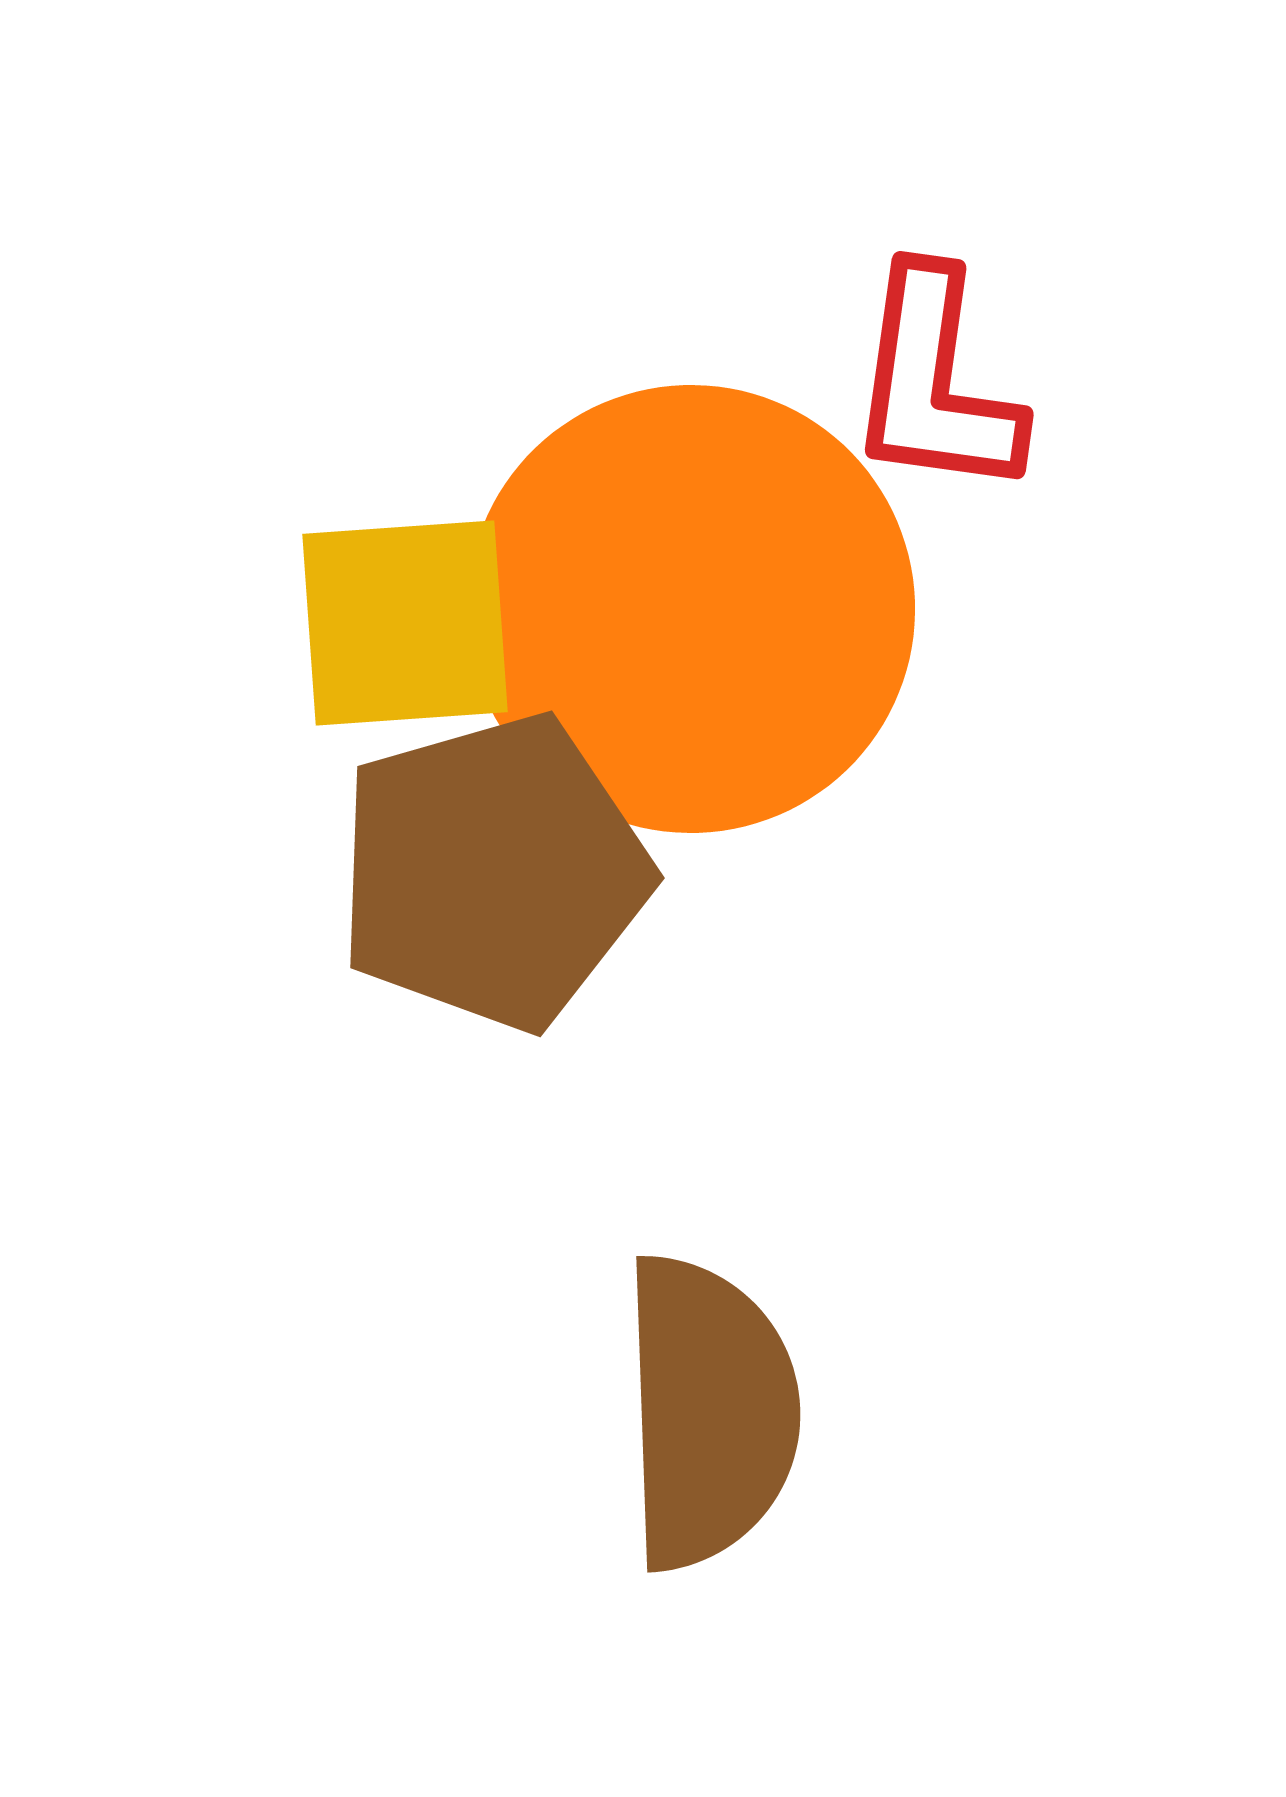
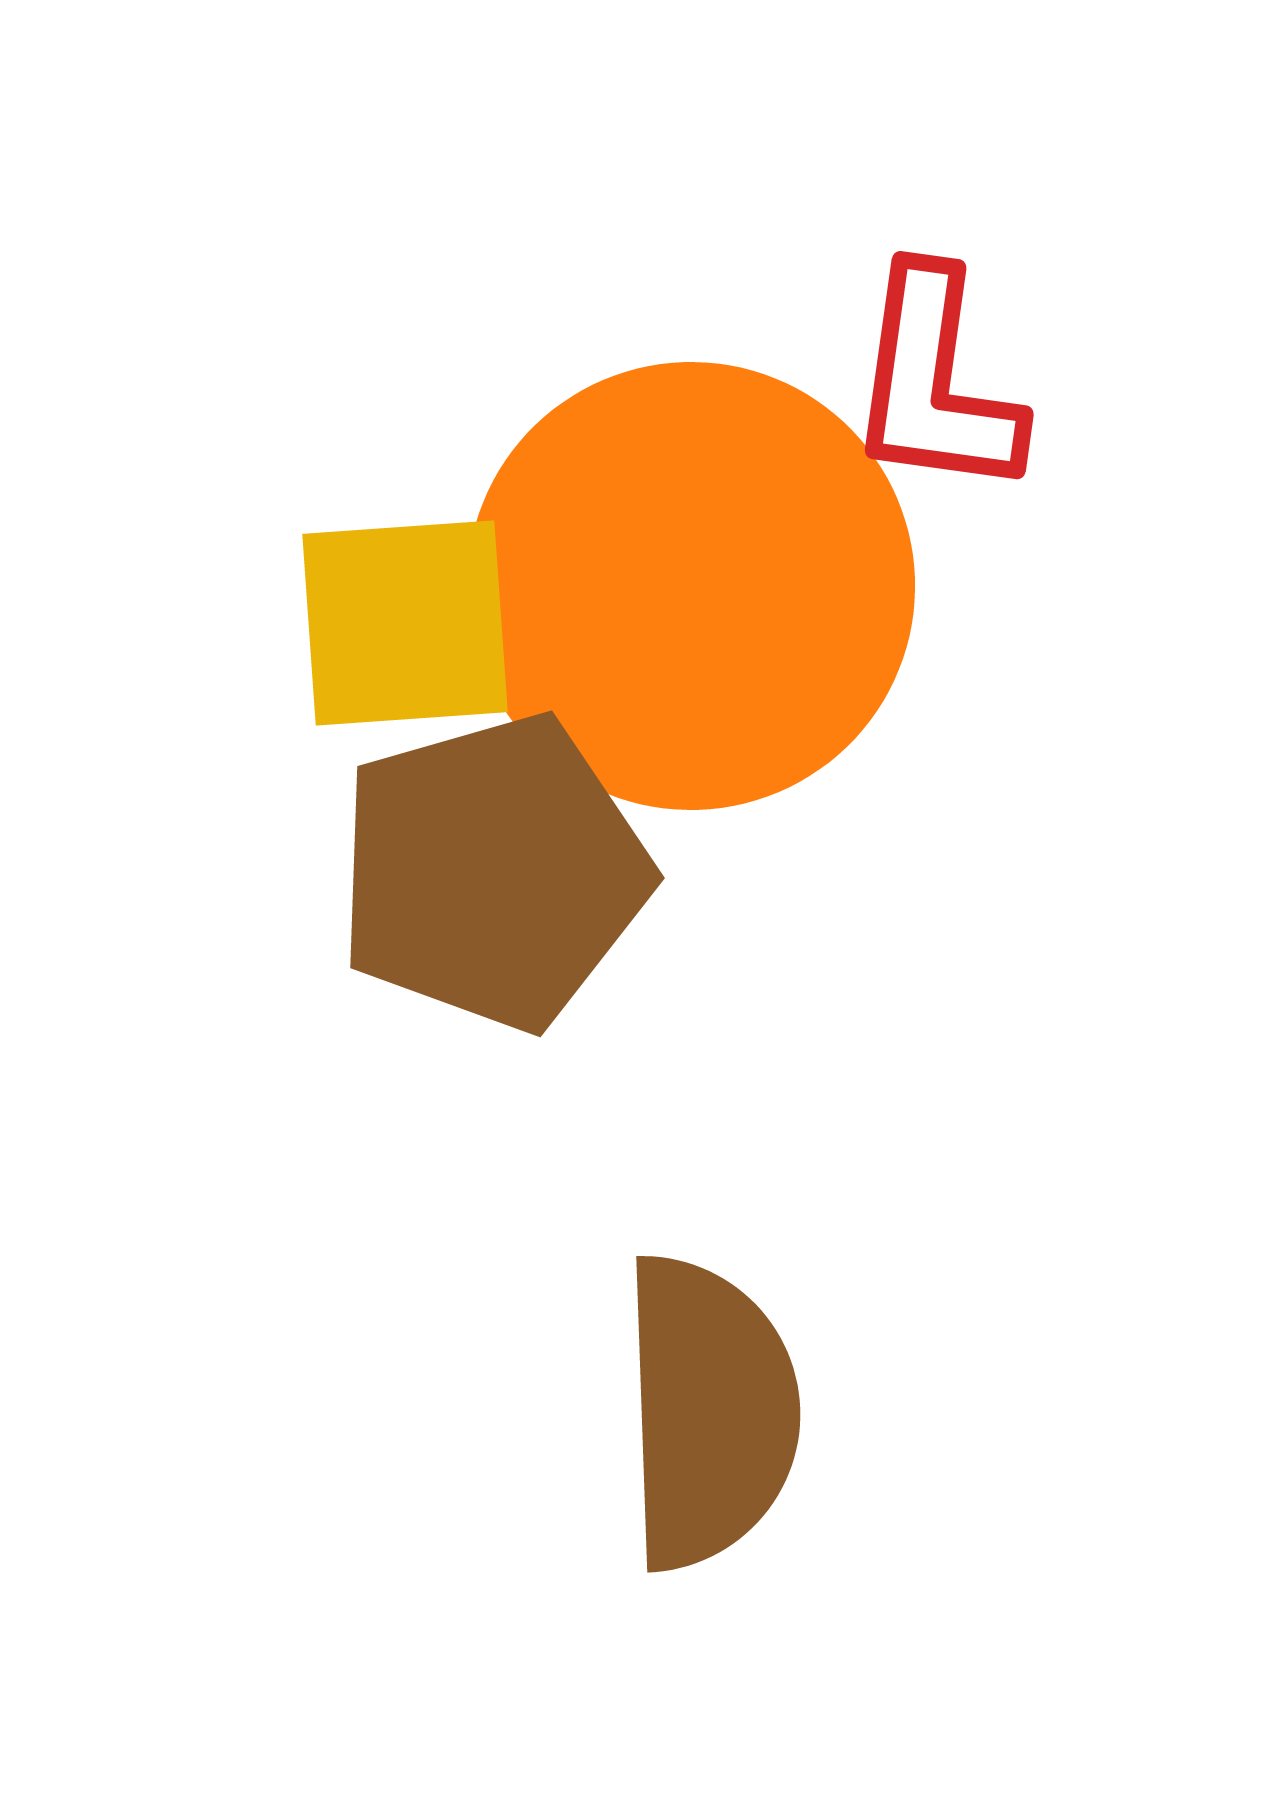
orange circle: moved 23 px up
